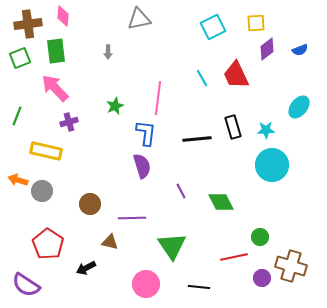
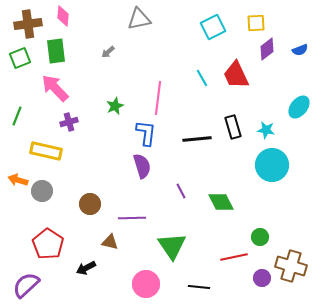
gray arrow at (108, 52): rotated 48 degrees clockwise
cyan star at (266, 130): rotated 12 degrees clockwise
purple semicircle at (26, 285): rotated 104 degrees clockwise
